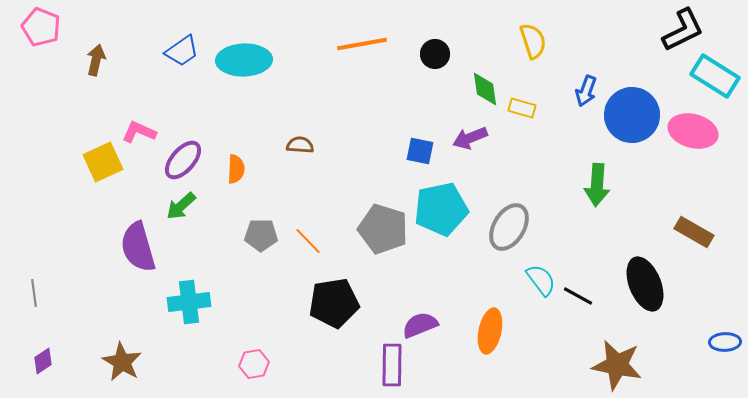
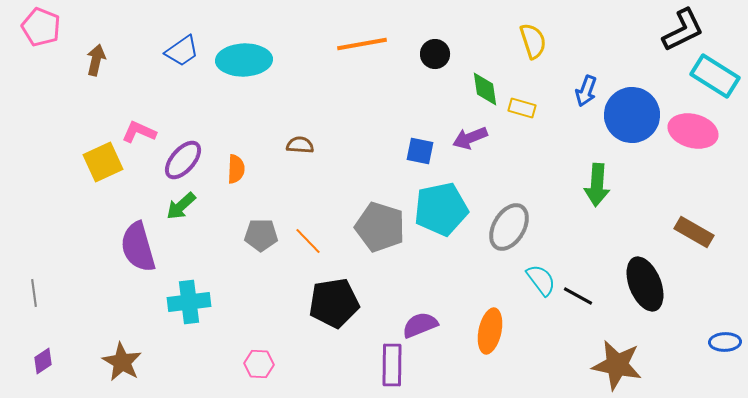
gray pentagon at (383, 229): moved 3 px left, 2 px up
pink hexagon at (254, 364): moved 5 px right; rotated 12 degrees clockwise
